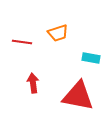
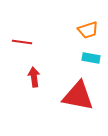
orange trapezoid: moved 30 px right, 3 px up
red arrow: moved 1 px right, 6 px up
